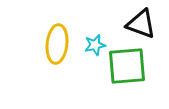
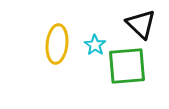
black triangle: rotated 24 degrees clockwise
cyan star: rotated 25 degrees counterclockwise
